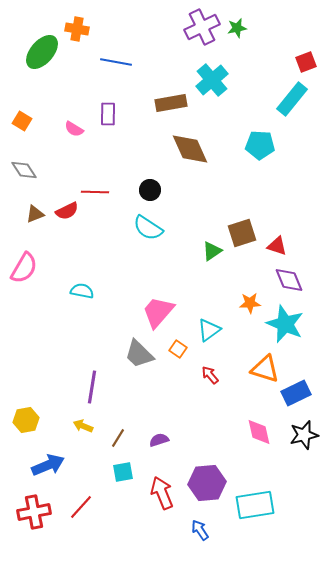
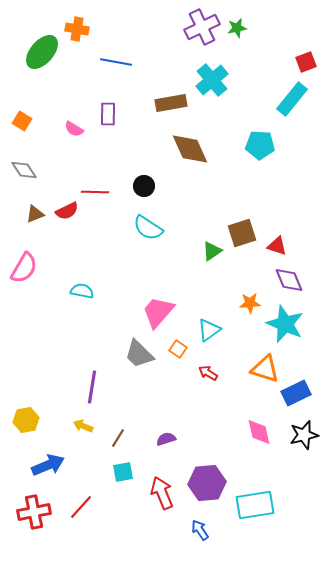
black circle at (150, 190): moved 6 px left, 4 px up
red arrow at (210, 375): moved 2 px left, 2 px up; rotated 18 degrees counterclockwise
purple semicircle at (159, 440): moved 7 px right, 1 px up
